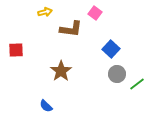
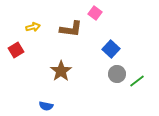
yellow arrow: moved 12 px left, 15 px down
red square: rotated 28 degrees counterclockwise
green line: moved 3 px up
blue semicircle: rotated 32 degrees counterclockwise
